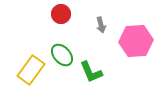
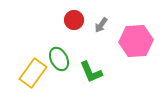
red circle: moved 13 px right, 6 px down
gray arrow: rotated 49 degrees clockwise
green ellipse: moved 3 px left, 4 px down; rotated 15 degrees clockwise
yellow rectangle: moved 2 px right, 3 px down
